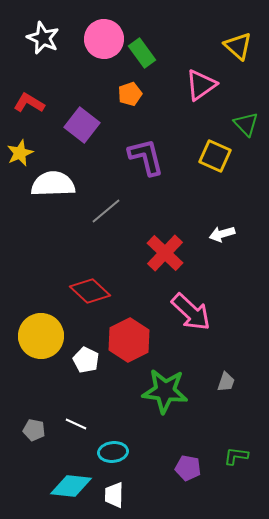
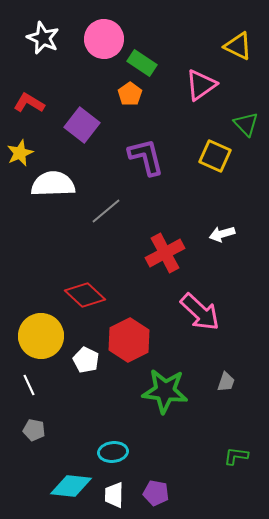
yellow triangle: rotated 16 degrees counterclockwise
green rectangle: moved 10 px down; rotated 20 degrees counterclockwise
orange pentagon: rotated 15 degrees counterclockwise
red cross: rotated 18 degrees clockwise
red diamond: moved 5 px left, 4 px down
pink arrow: moved 9 px right
white line: moved 47 px left, 39 px up; rotated 40 degrees clockwise
purple pentagon: moved 32 px left, 25 px down
